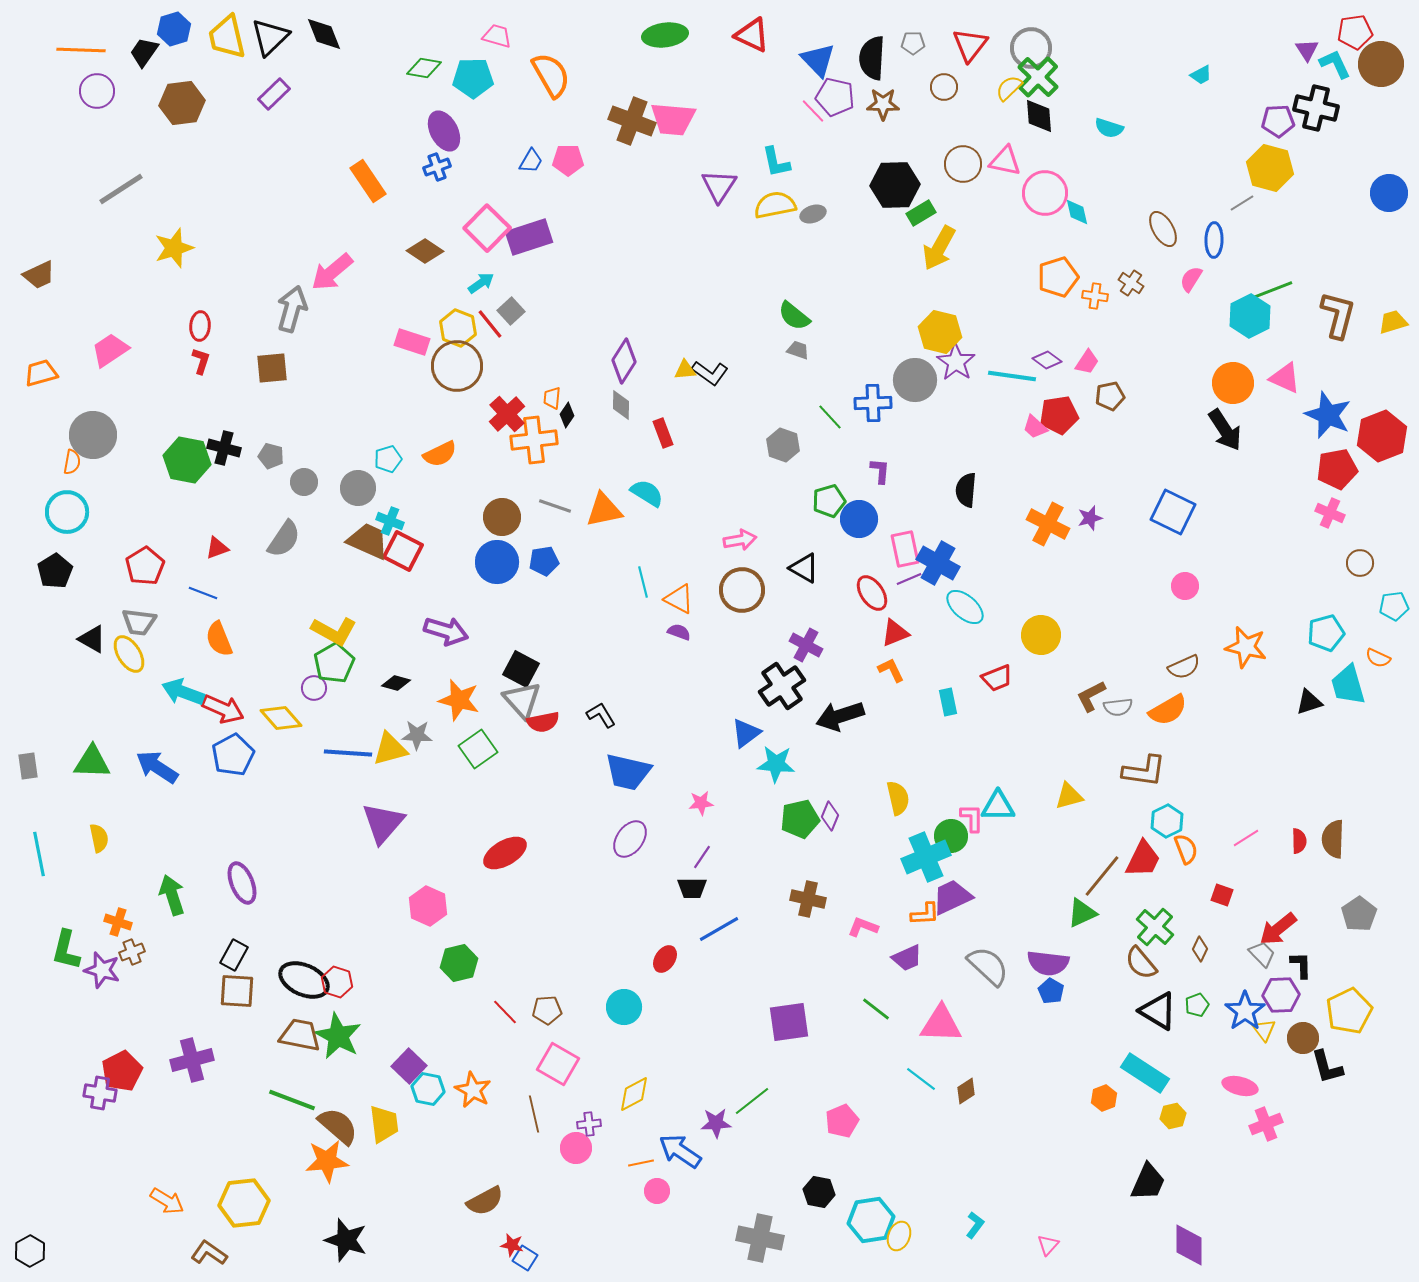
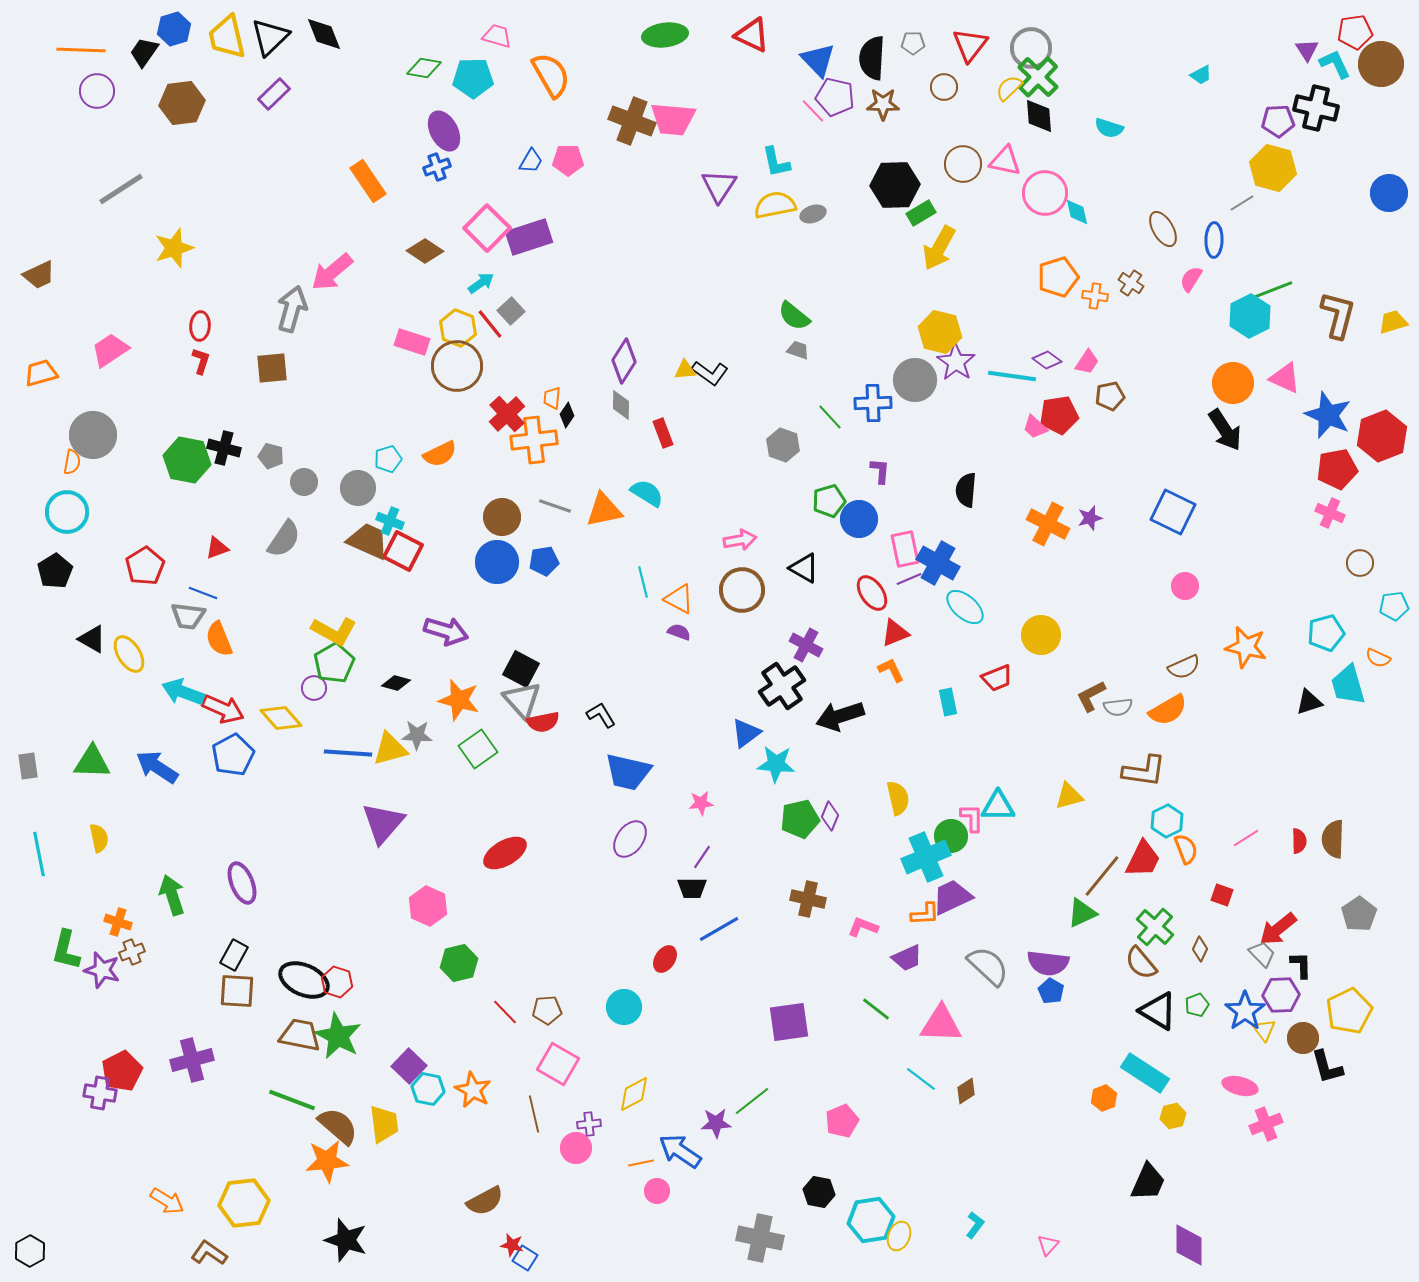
yellow hexagon at (1270, 168): moved 3 px right
gray trapezoid at (139, 622): moved 49 px right, 6 px up
